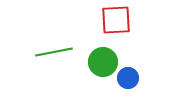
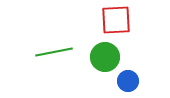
green circle: moved 2 px right, 5 px up
blue circle: moved 3 px down
